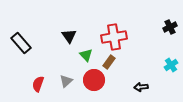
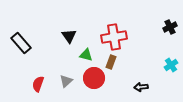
green triangle: rotated 32 degrees counterclockwise
brown rectangle: moved 2 px right; rotated 16 degrees counterclockwise
red circle: moved 2 px up
